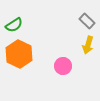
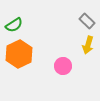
orange hexagon: rotated 8 degrees clockwise
